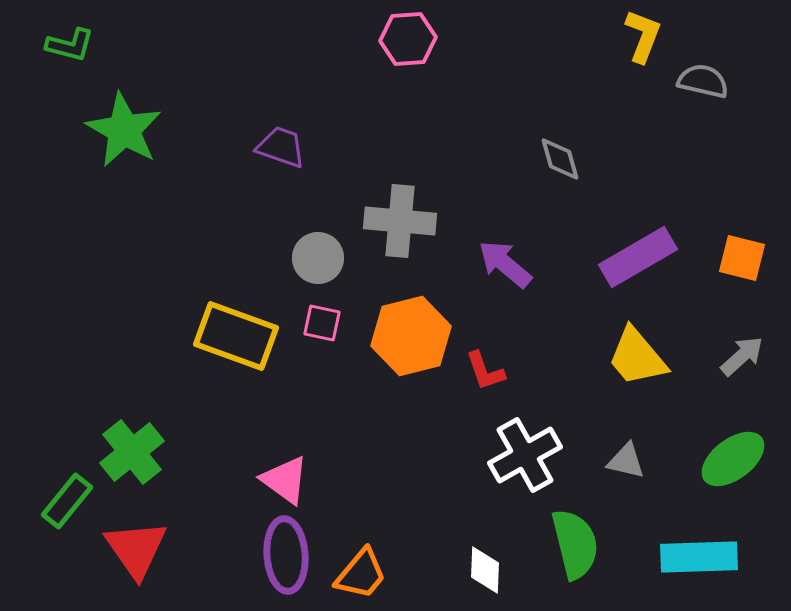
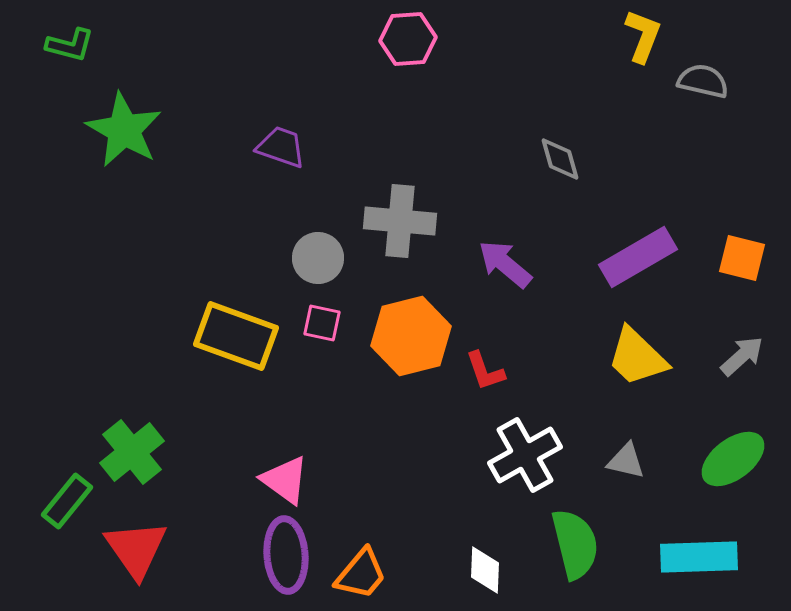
yellow trapezoid: rotated 6 degrees counterclockwise
